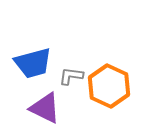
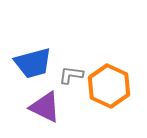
gray L-shape: moved 1 px up
purple triangle: moved 1 px up
